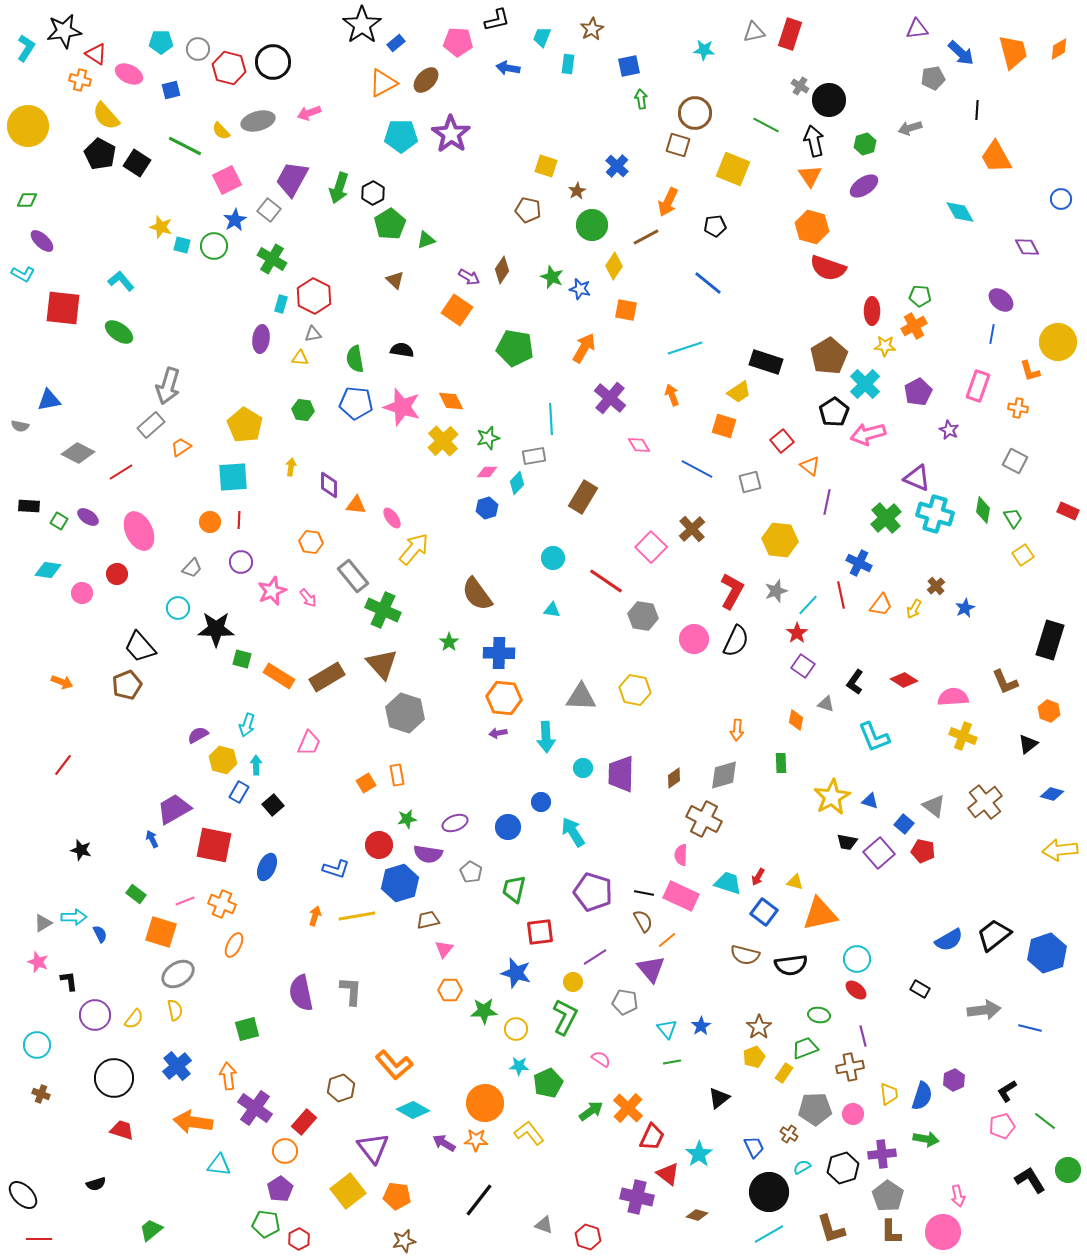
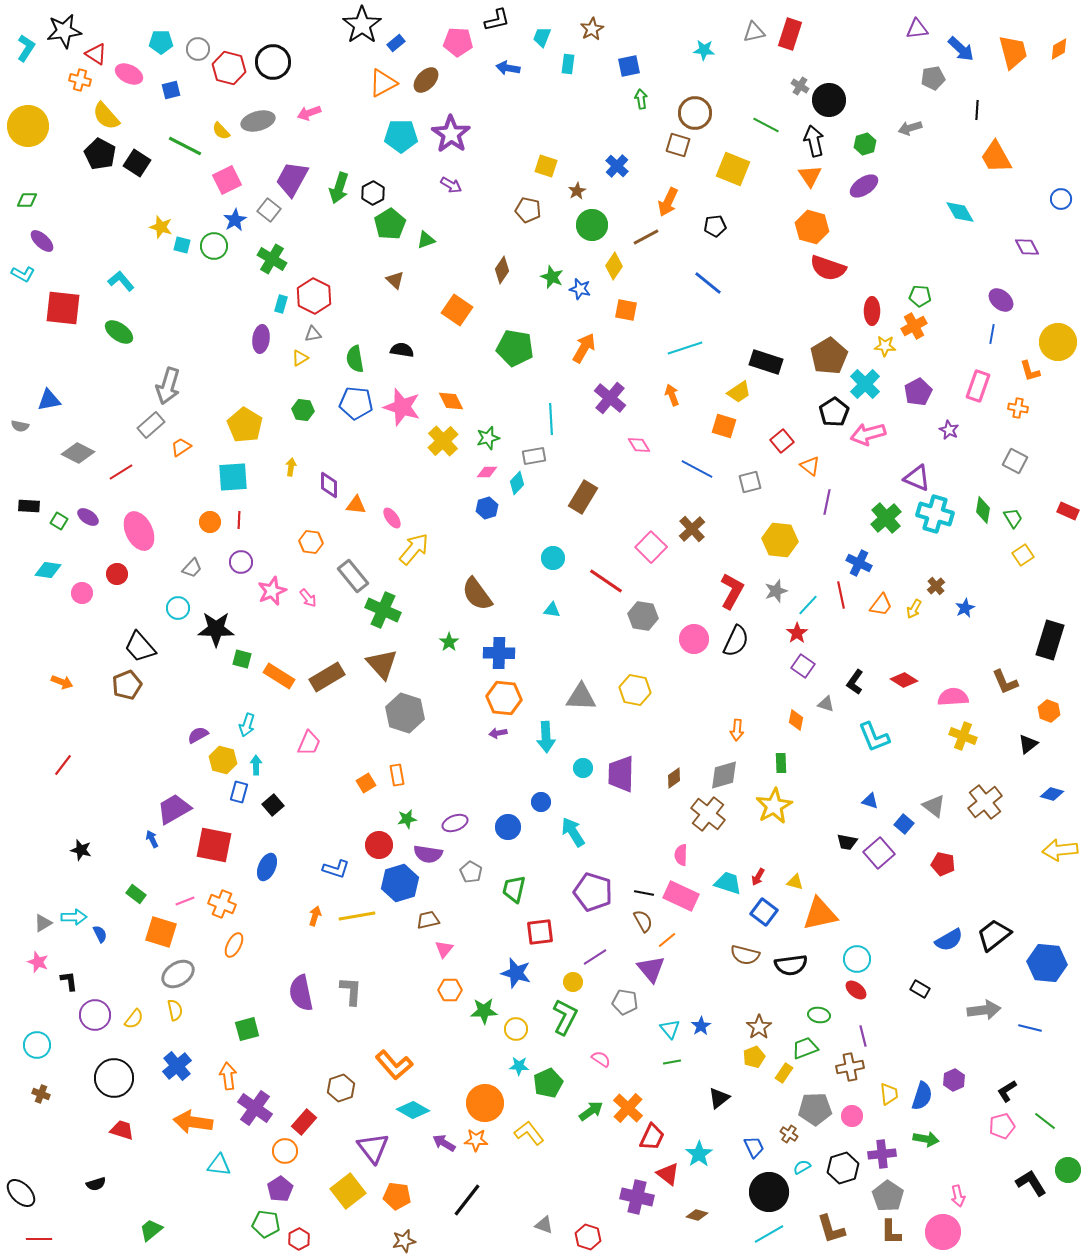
blue arrow at (961, 53): moved 4 px up
purple arrow at (469, 277): moved 18 px left, 92 px up
yellow triangle at (300, 358): rotated 36 degrees counterclockwise
blue rectangle at (239, 792): rotated 15 degrees counterclockwise
yellow star at (832, 797): moved 58 px left, 9 px down
brown cross at (704, 819): moved 4 px right, 5 px up; rotated 12 degrees clockwise
red pentagon at (923, 851): moved 20 px right, 13 px down
blue hexagon at (1047, 953): moved 10 px down; rotated 24 degrees clockwise
cyan triangle at (667, 1029): moved 3 px right
pink circle at (853, 1114): moved 1 px left, 2 px down
black L-shape at (1030, 1180): moved 1 px right, 3 px down
black ellipse at (23, 1195): moved 2 px left, 2 px up
black line at (479, 1200): moved 12 px left
